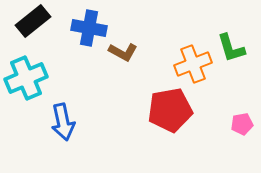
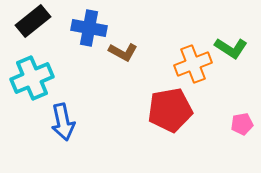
green L-shape: rotated 40 degrees counterclockwise
cyan cross: moved 6 px right
